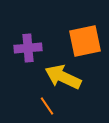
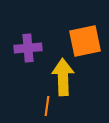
yellow arrow: rotated 63 degrees clockwise
orange line: rotated 42 degrees clockwise
